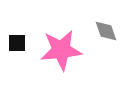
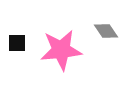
gray diamond: rotated 15 degrees counterclockwise
